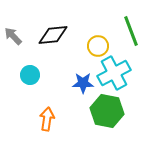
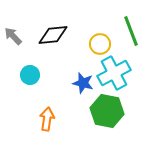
yellow circle: moved 2 px right, 2 px up
blue star: rotated 15 degrees clockwise
